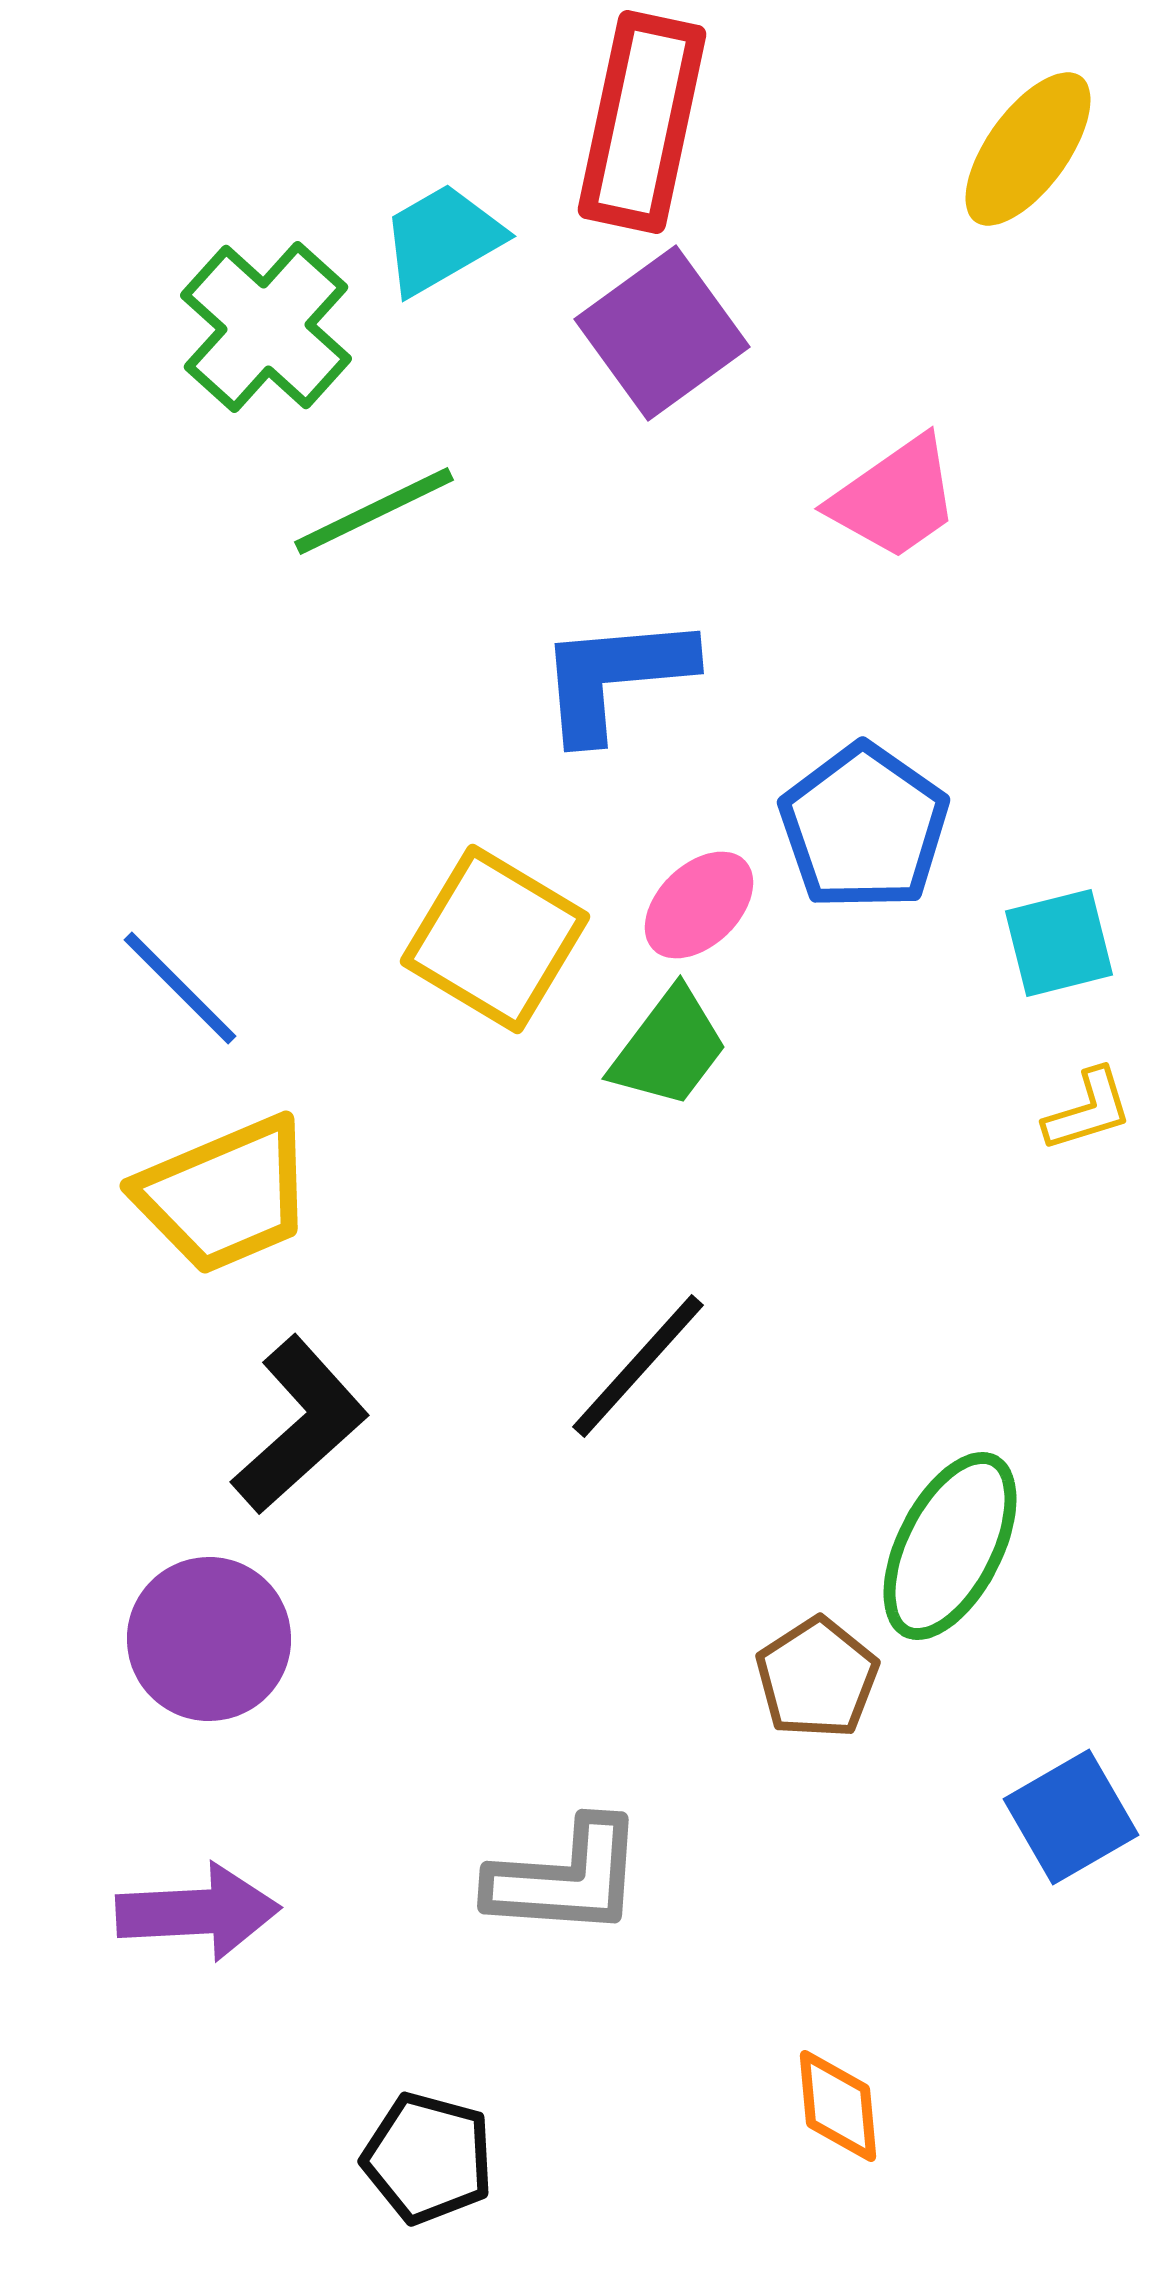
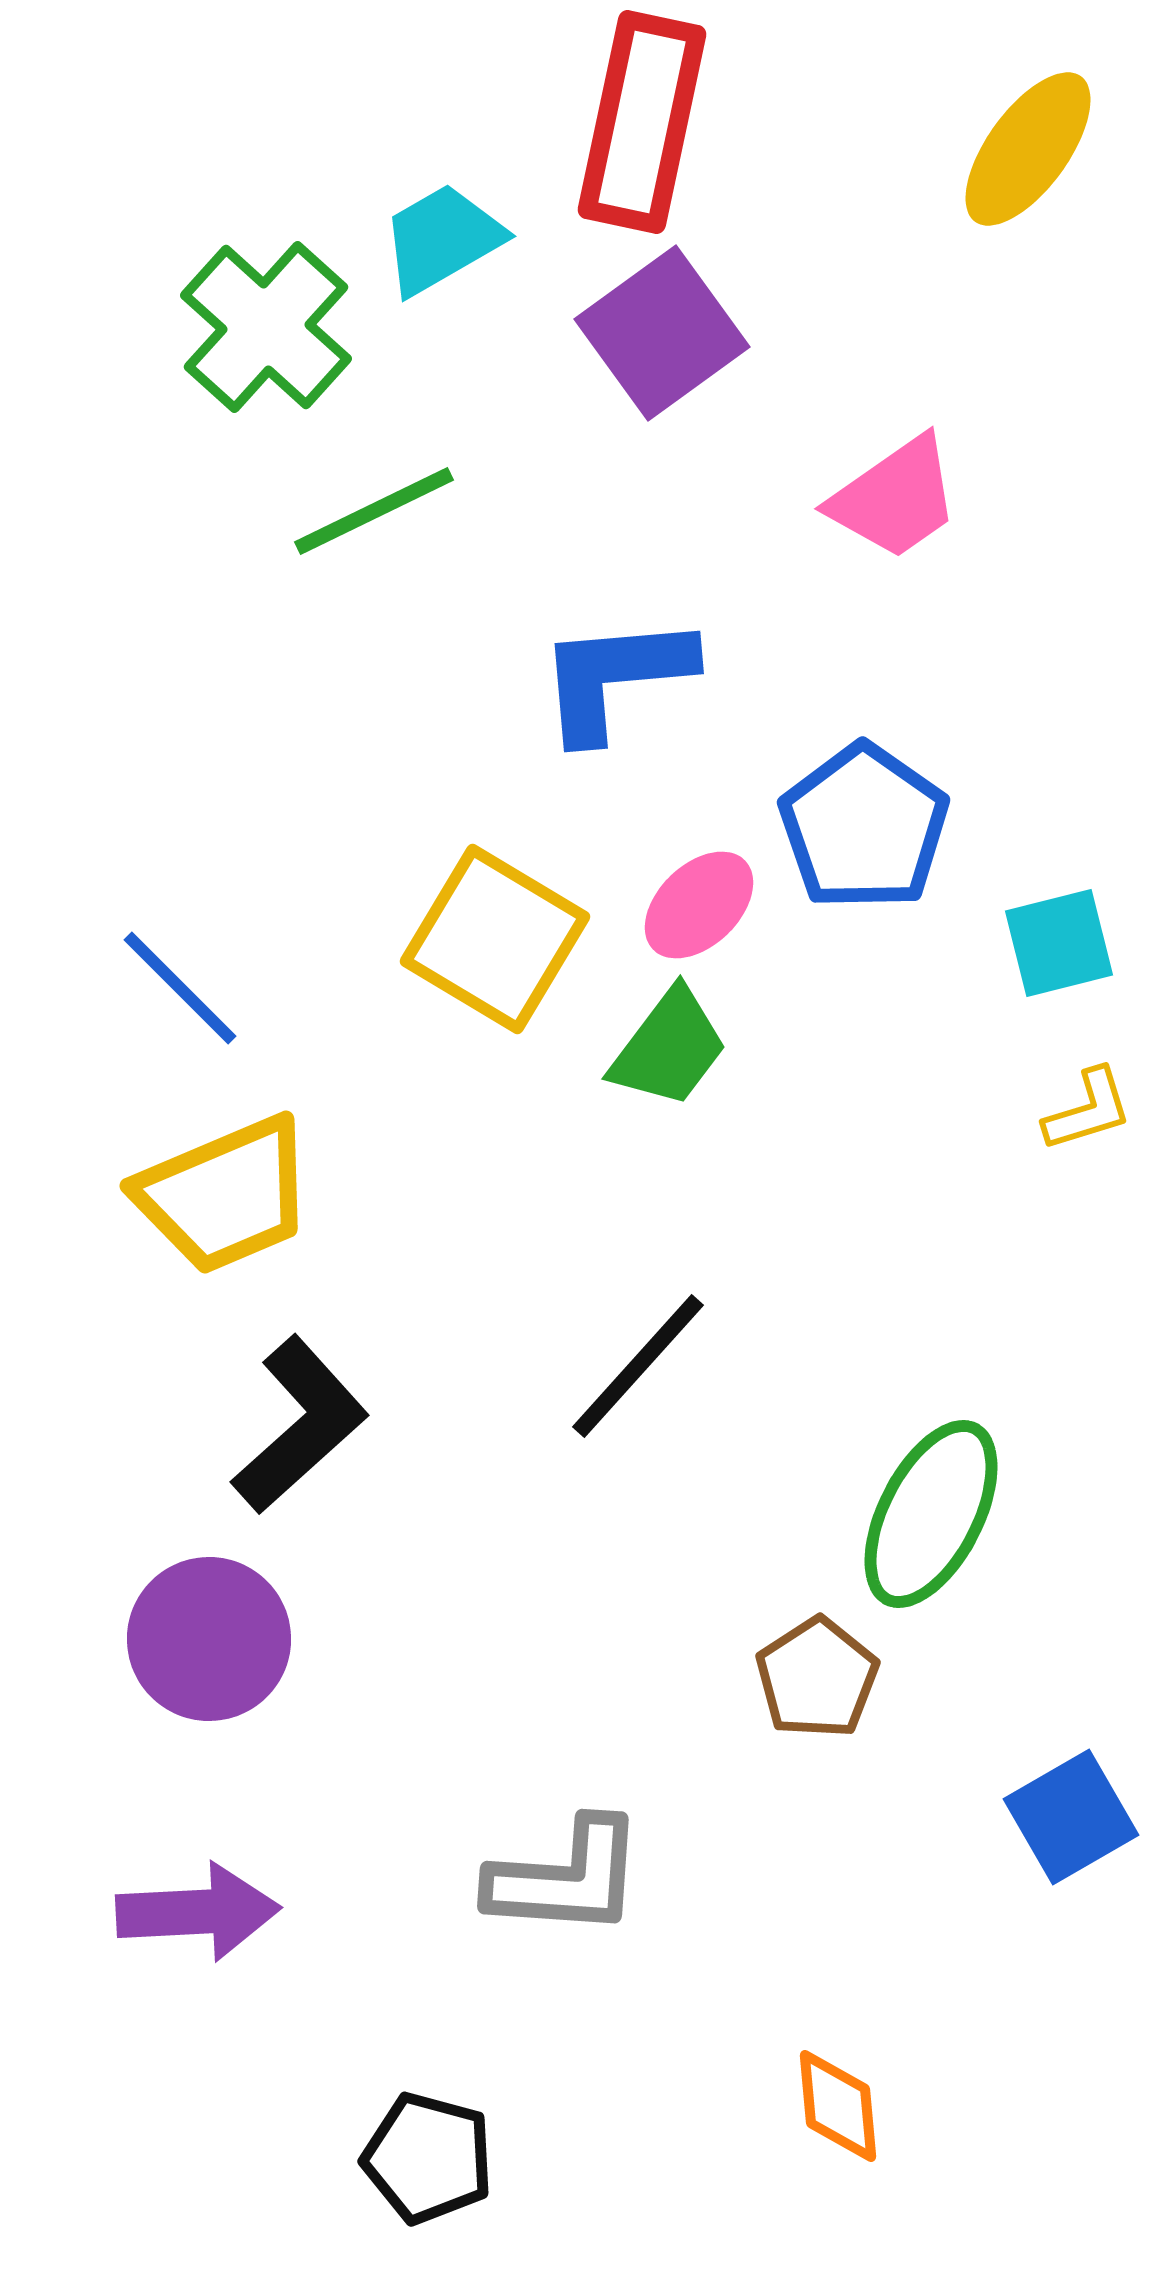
green ellipse: moved 19 px left, 32 px up
